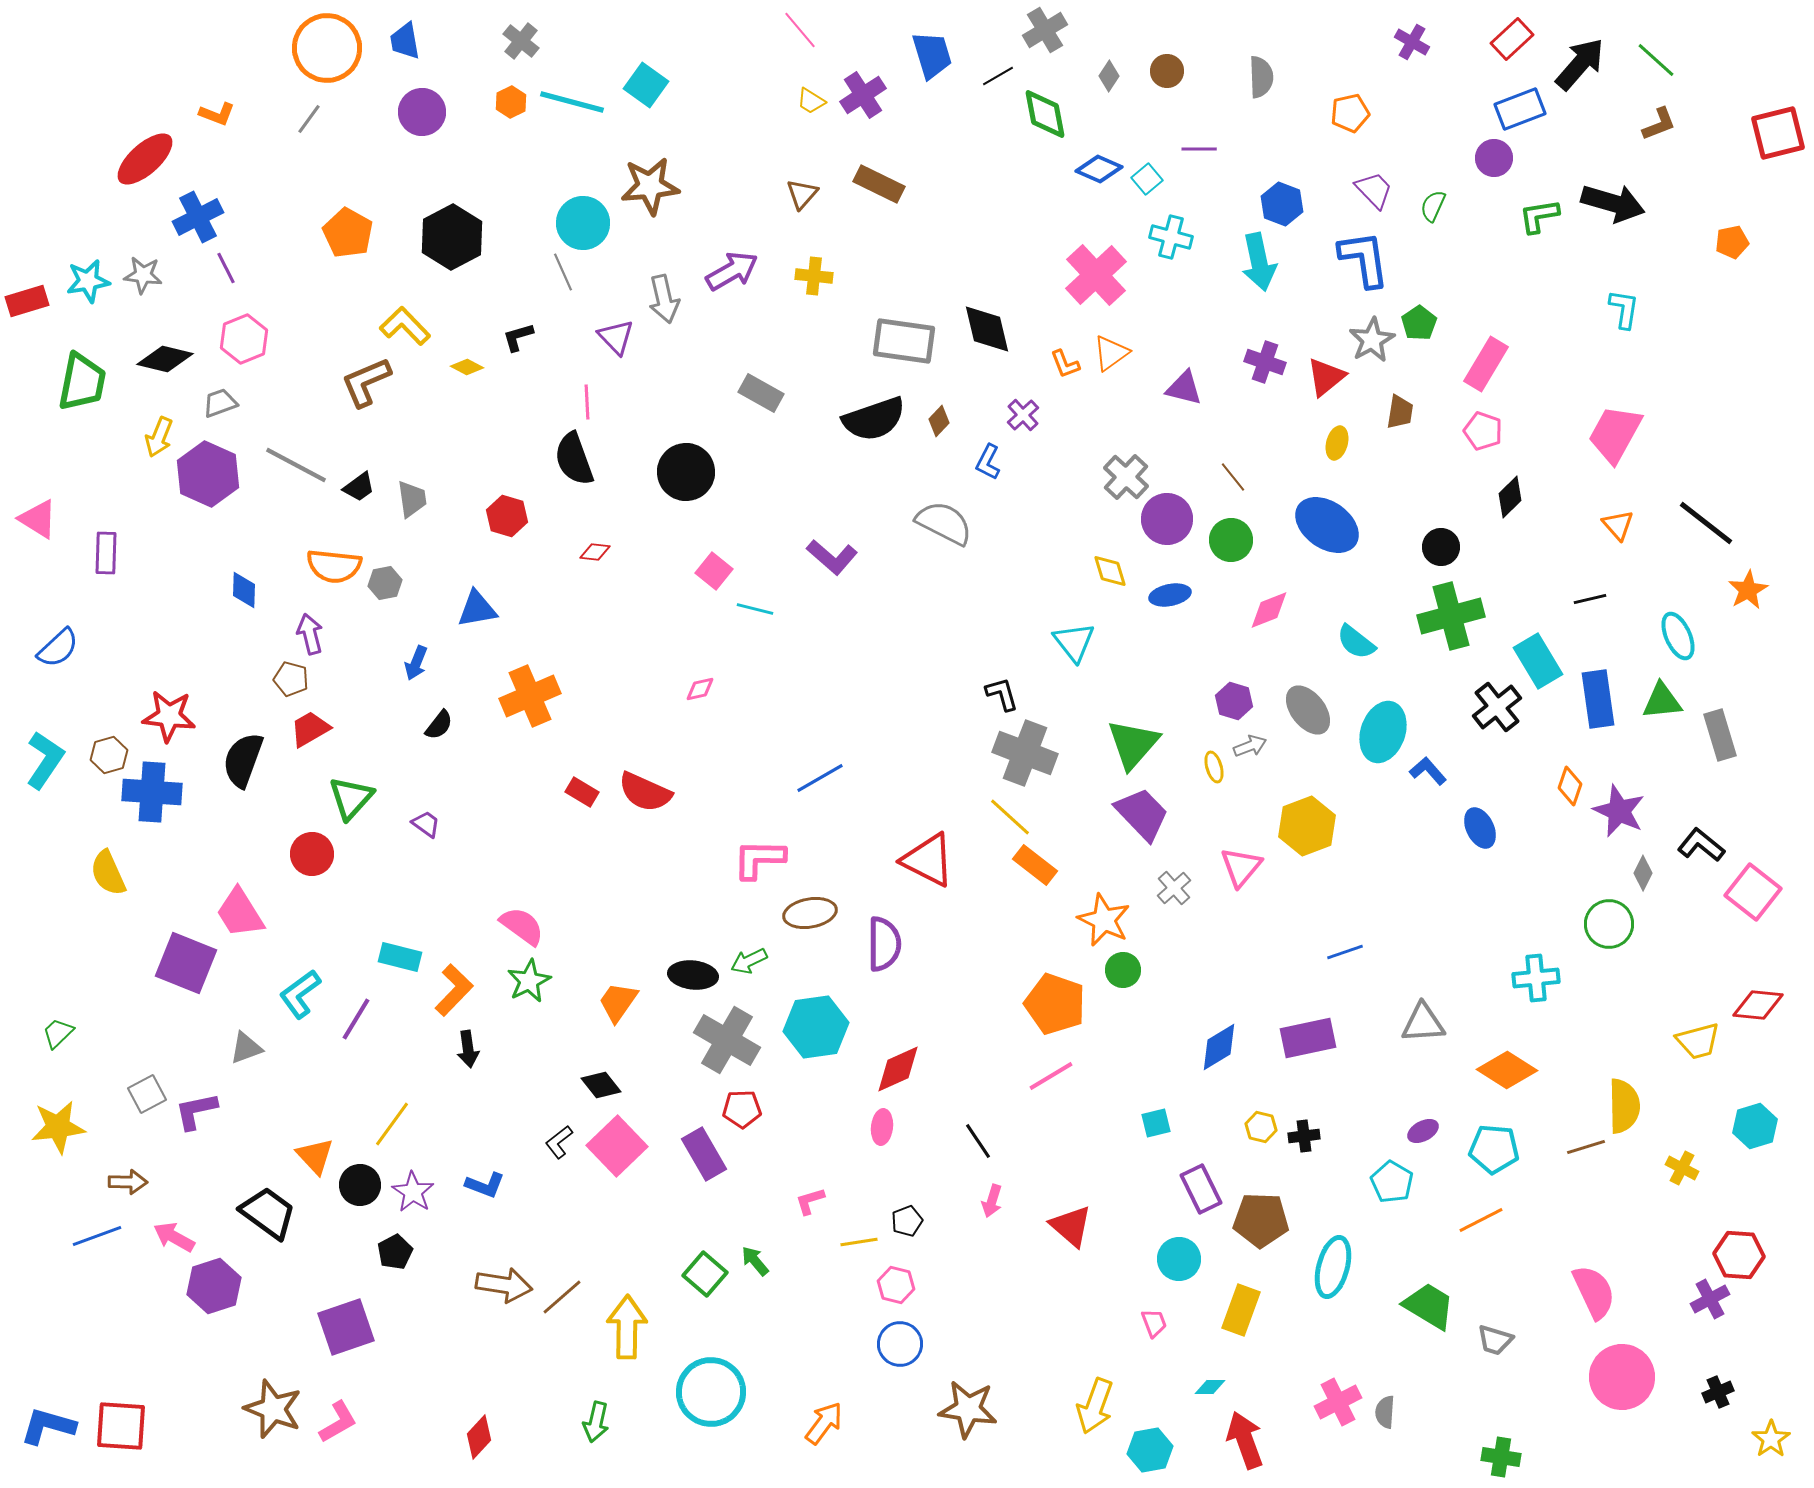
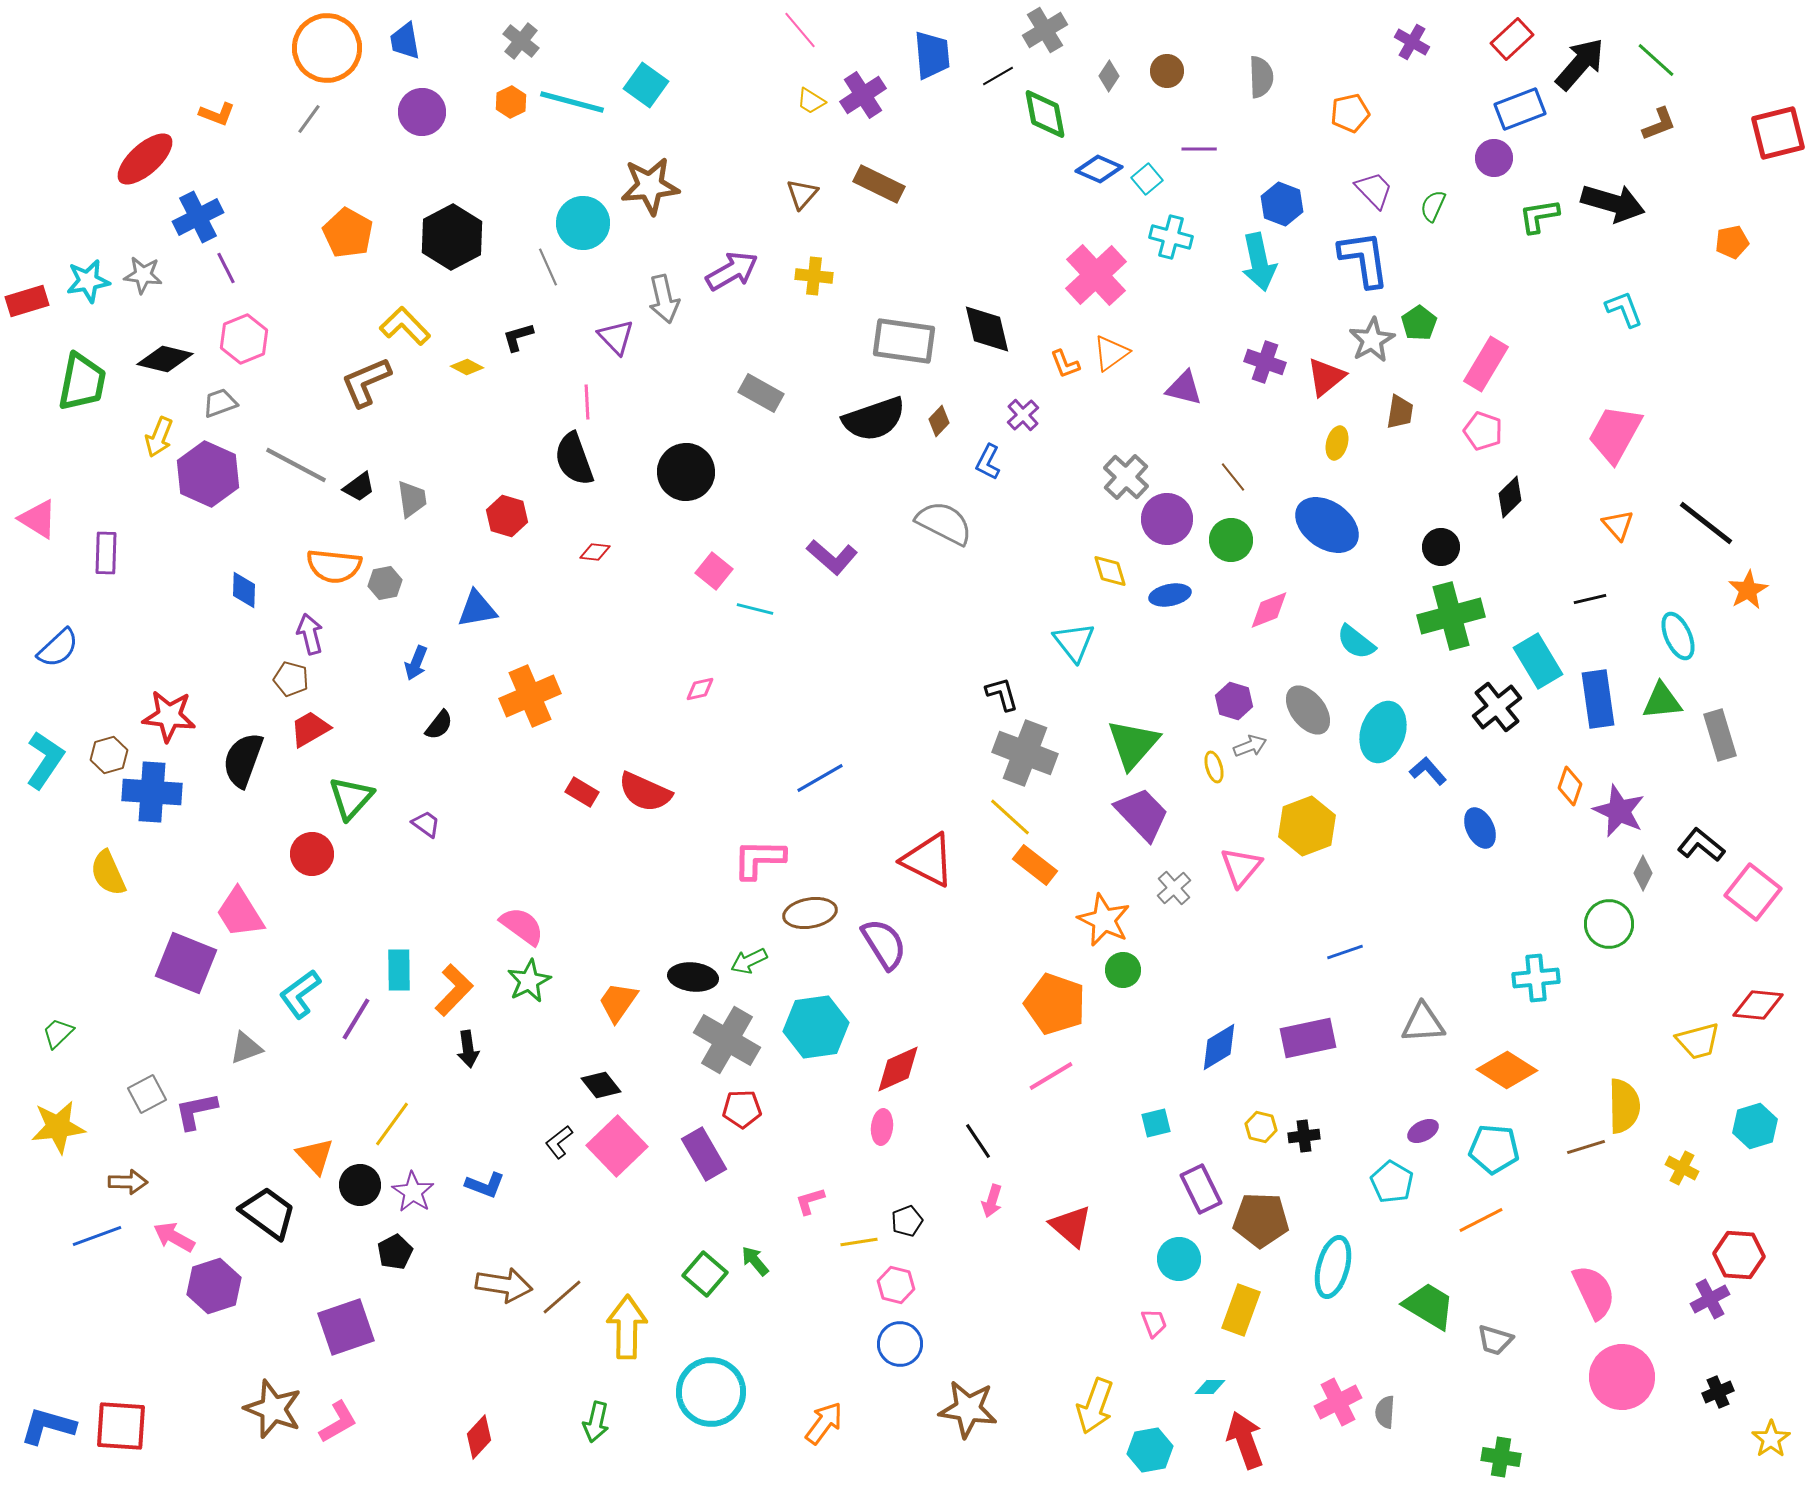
blue trapezoid at (932, 55): rotated 12 degrees clockwise
gray line at (563, 272): moved 15 px left, 5 px up
cyan L-shape at (1624, 309): rotated 30 degrees counterclockwise
purple semicircle at (884, 944): rotated 32 degrees counterclockwise
cyan rectangle at (400, 957): moved 1 px left, 13 px down; rotated 75 degrees clockwise
black ellipse at (693, 975): moved 2 px down
